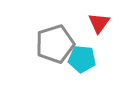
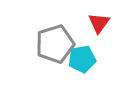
cyan pentagon: rotated 16 degrees counterclockwise
